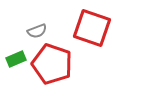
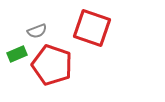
green rectangle: moved 1 px right, 5 px up
red pentagon: moved 1 px down
